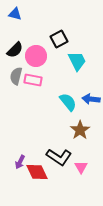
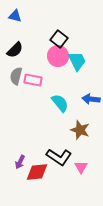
blue triangle: moved 2 px down
black square: rotated 24 degrees counterclockwise
pink circle: moved 22 px right
cyan semicircle: moved 8 px left, 1 px down
brown star: rotated 18 degrees counterclockwise
red diamond: rotated 70 degrees counterclockwise
